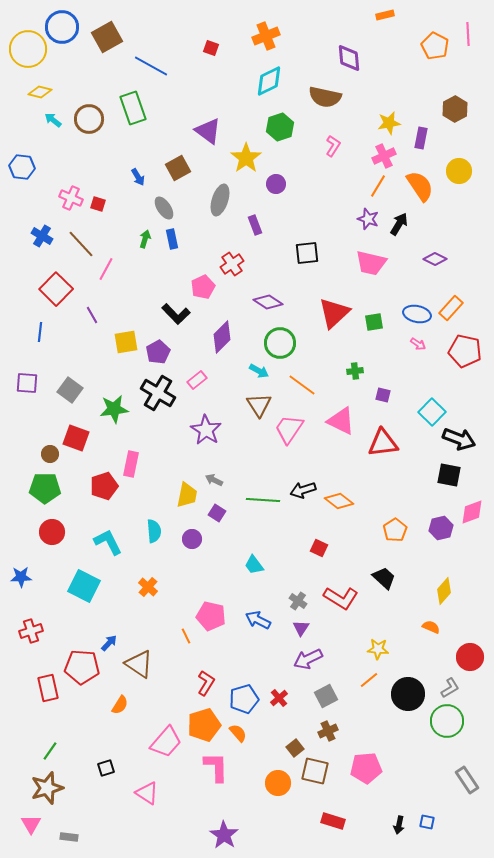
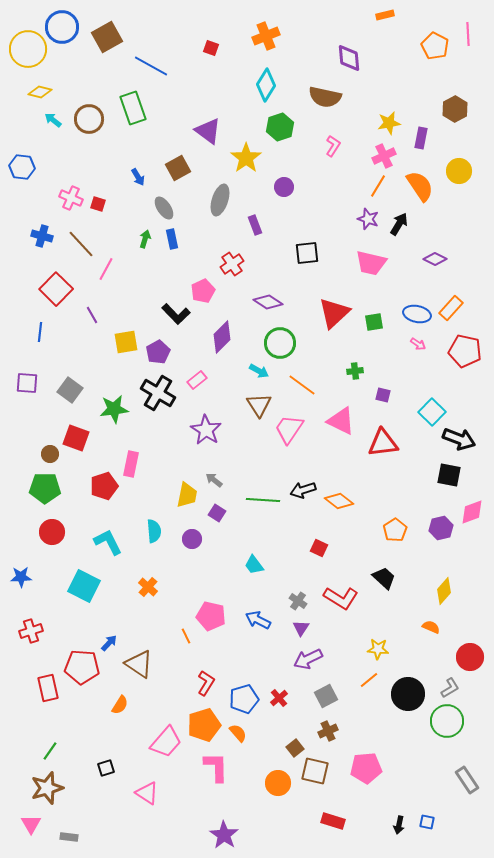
cyan diamond at (269, 81): moved 3 px left, 4 px down; rotated 32 degrees counterclockwise
purple circle at (276, 184): moved 8 px right, 3 px down
blue cross at (42, 236): rotated 15 degrees counterclockwise
pink pentagon at (203, 287): moved 4 px down
gray arrow at (214, 480): rotated 12 degrees clockwise
